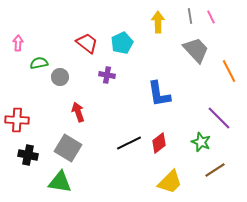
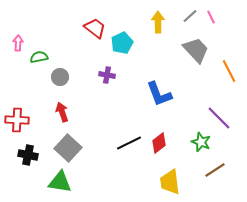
gray line: rotated 56 degrees clockwise
red trapezoid: moved 8 px right, 15 px up
green semicircle: moved 6 px up
blue L-shape: rotated 12 degrees counterclockwise
red arrow: moved 16 px left
gray square: rotated 12 degrees clockwise
yellow trapezoid: rotated 128 degrees clockwise
